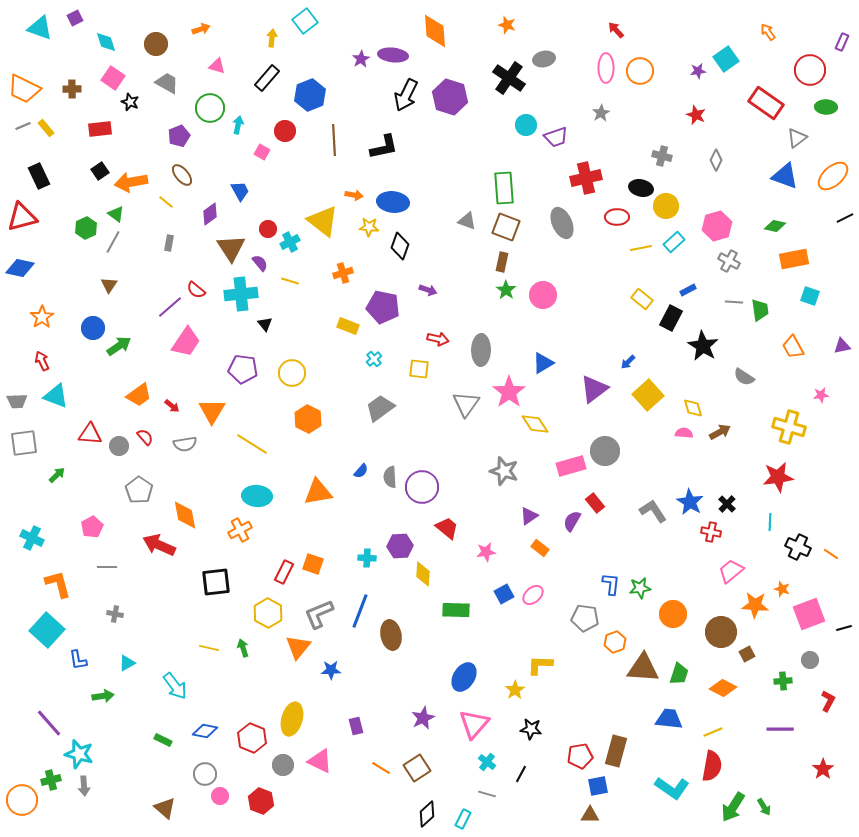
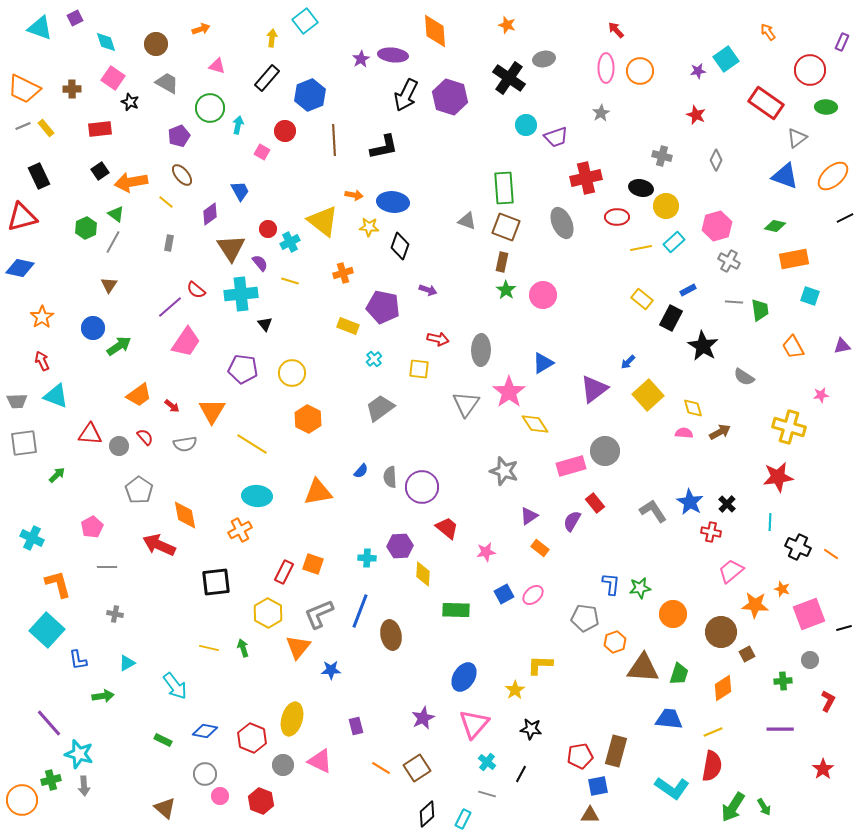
orange diamond at (723, 688): rotated 60 degrees counterclockwise
